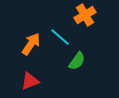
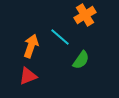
orange arrow: moved 2 px down; rotated 15 degrees counterclockwise
green semicircle: moved 4 px right, 1 px up
red triangle: moved 2 px left, 5 px up
